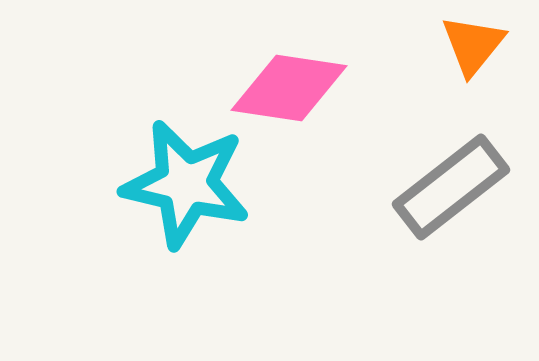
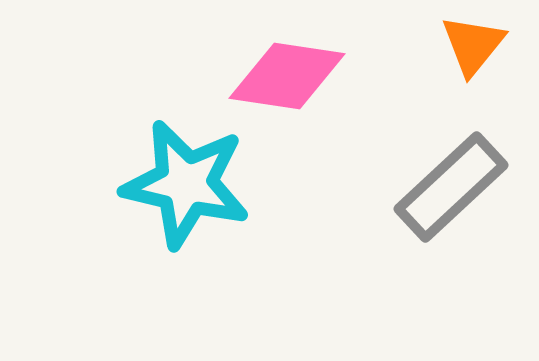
pink diamond: moved 2 px left, 12 px up
gray rectangle: rotated 5 degrees counterclockwise
